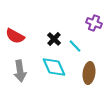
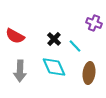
gray arrow: rotated 10 degrees clockwise
